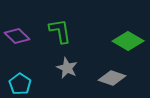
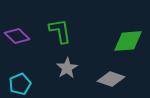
green diamond: rotated 36 degrees counterclockwise
gray star: rotated 15 degrees clockwise
gray diamond: moved 1 px left, 1 px down
cyan pentagon: rotated 15 degrees clockwise
